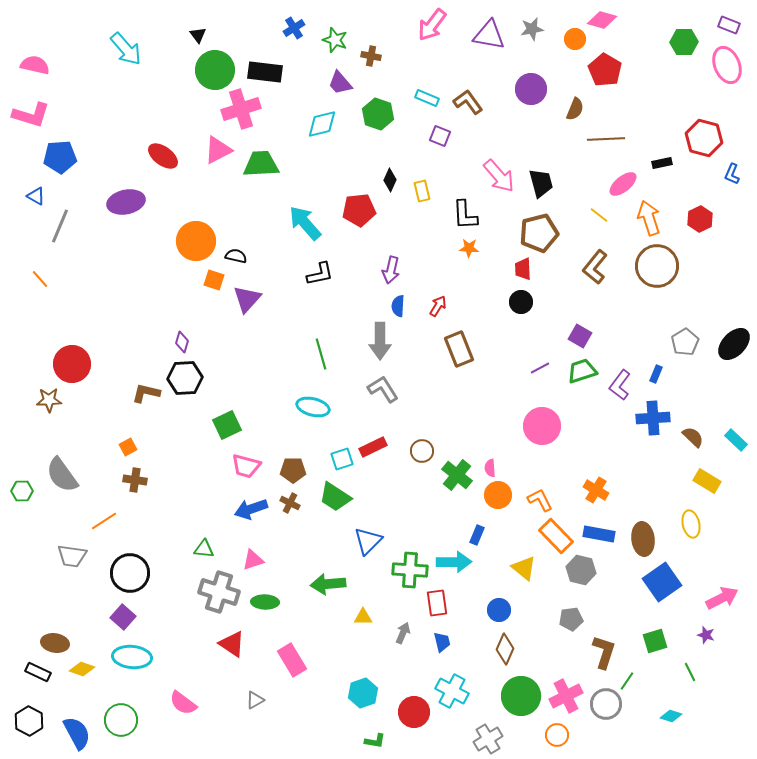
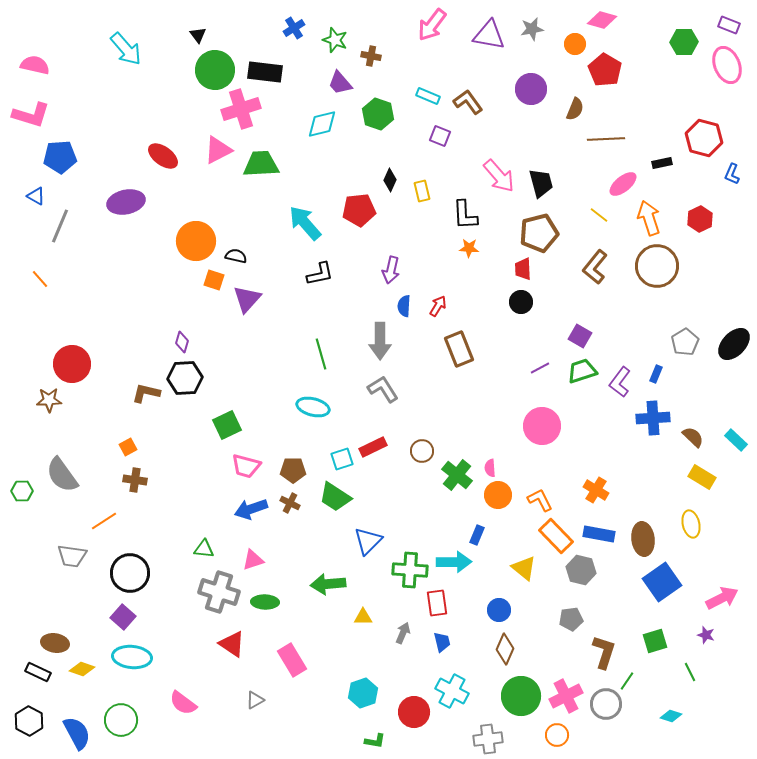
orange circle at (575, 39): moved 5 px down
cyan rectangle at (427, 98): moved 1 px right, 2 px up
blue semicircle at (398, 306): moved 6 px right
purple L-shape at (620, 385): moved 3 px up
yellow rectangle at (707, 481): moved 5 px left, 4 px up
gray cross at (488, 739): rotated 24 degrees clockwise
